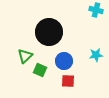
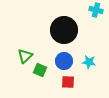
black circle: moved 15 px right, 2 px up
cyan star: moved 7 px left, 7 px down; rotated 16 degrees clockwise
red square: moved 1 px down
